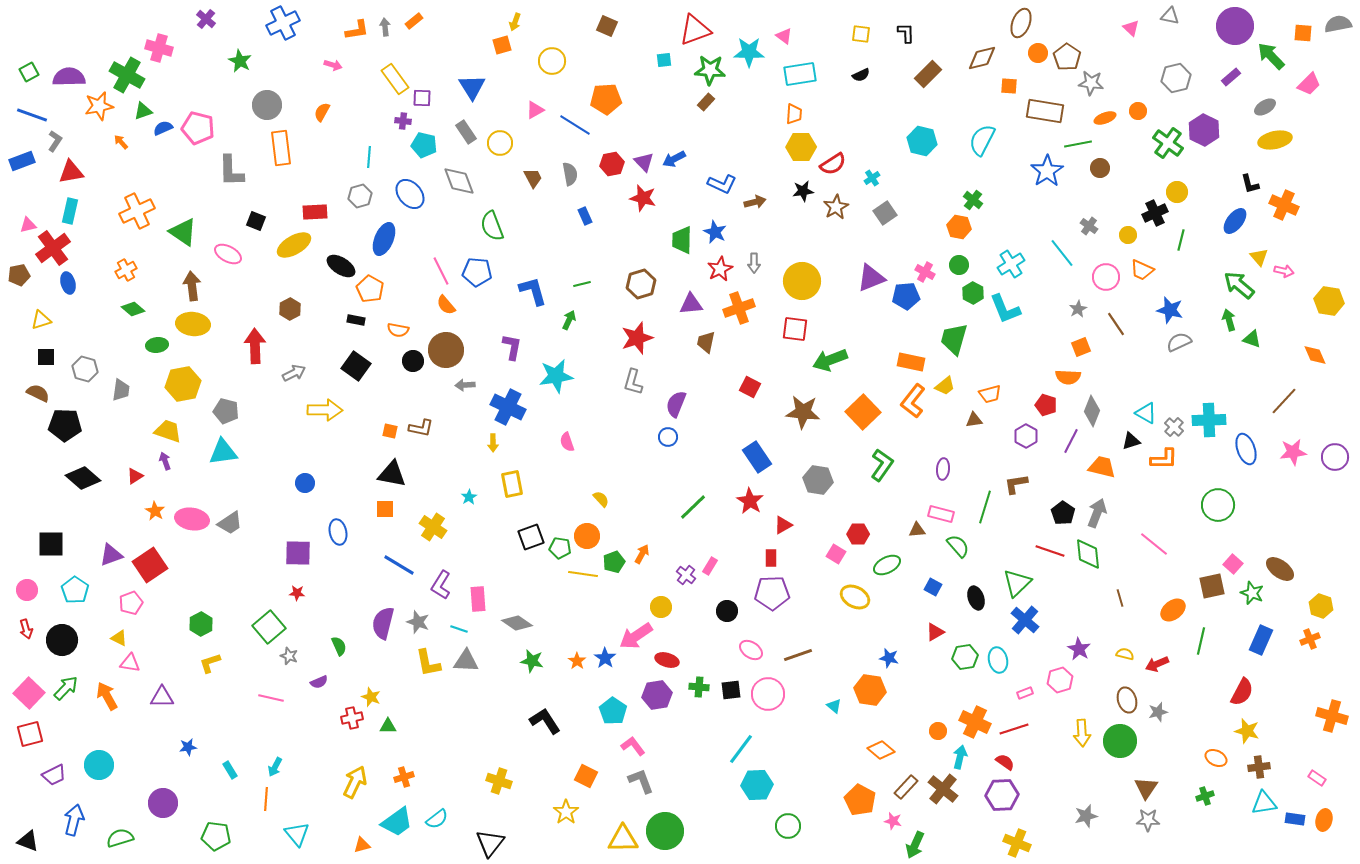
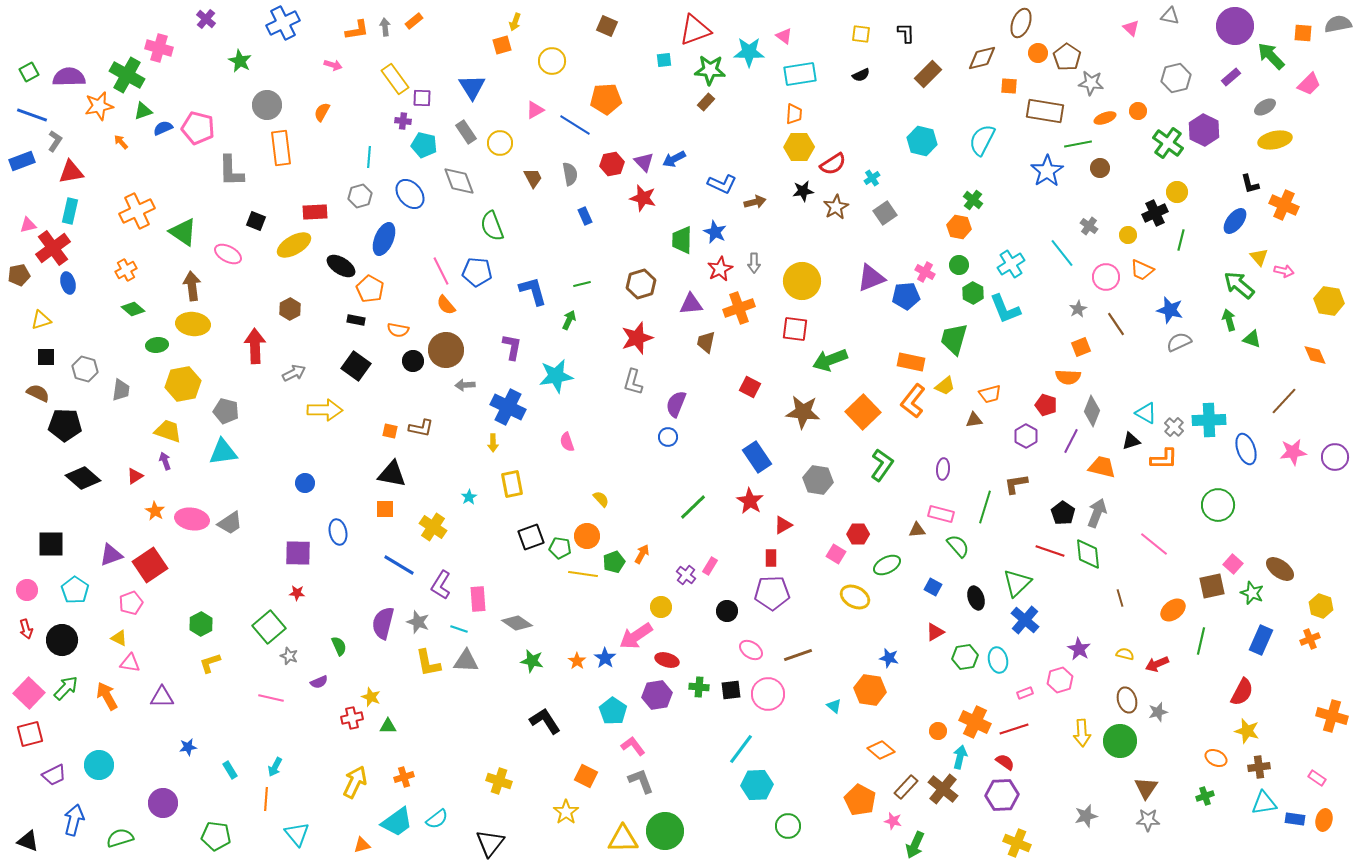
yellow hexagon at (801, 147): moved 2 px left
